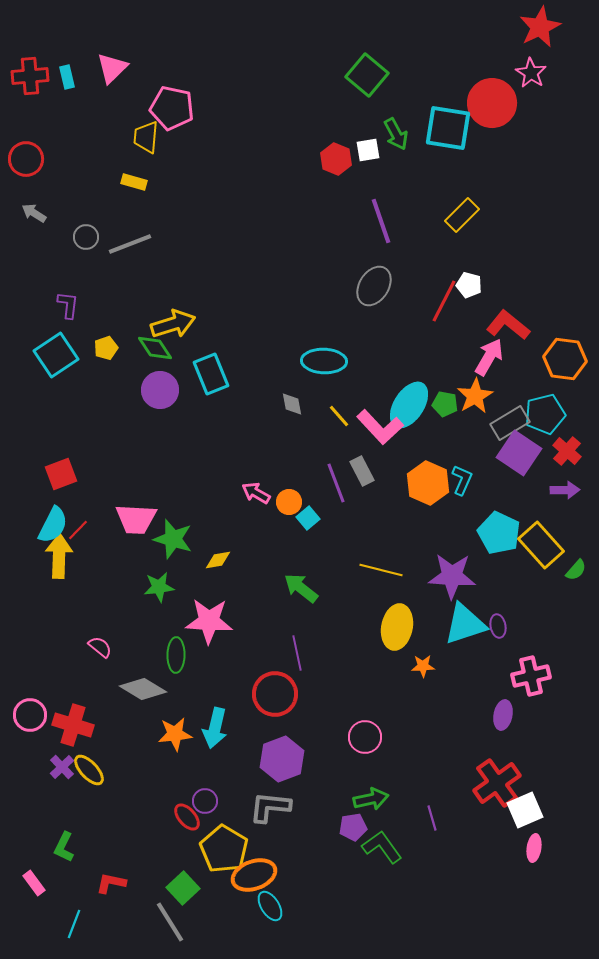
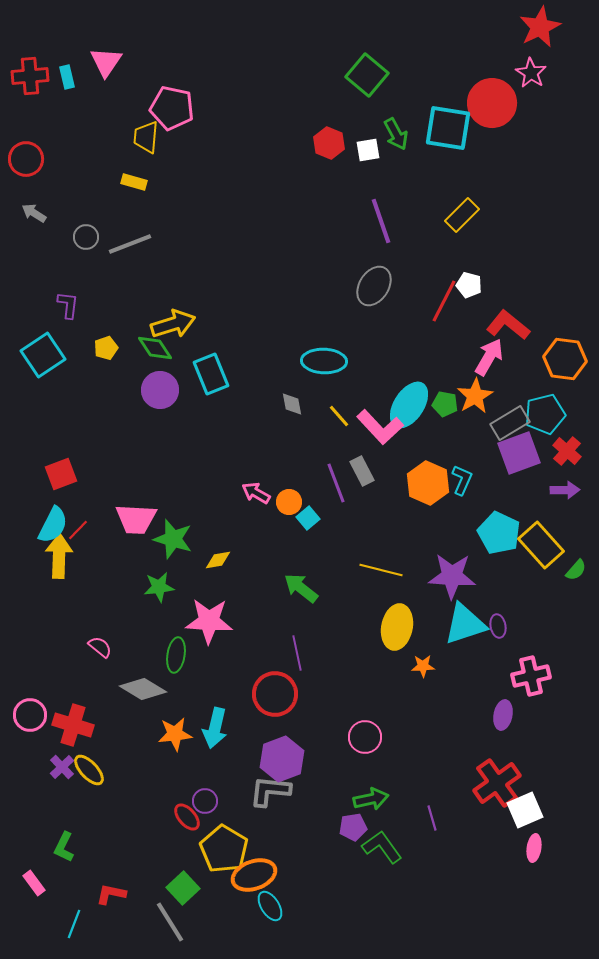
pink triangle at (112, 68): moved 6 px left, 6 px up; rotated 12 degrees counterclockwise
red hexagon at (336, 159): moved 7 px left, 16 px up
cyan square at (56, 355): moved 13 px left
purple square at (519, 453): rotated 36 degrees clockwise
green ellipse at (176, 655): rotated 8 degrees clockwise
gray L-shape at (270, 807): moved 16 px up
red L-shape at (111, 883): moved 11 px down
